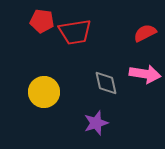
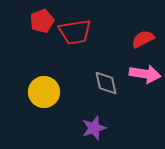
red pentagon: rotated 30 degrees counterclockwise
red semicircle: moved 2 px left, 6 px down
purple star: moved 2 px left, 5 px down
